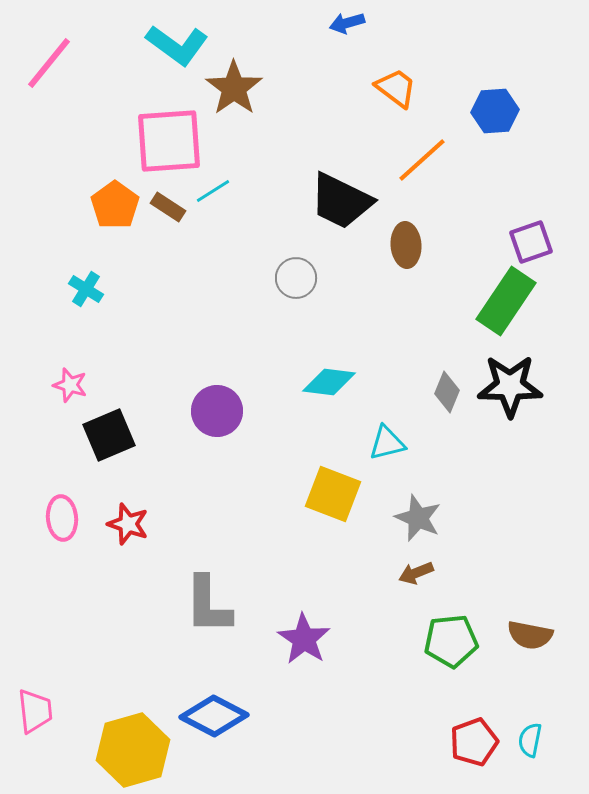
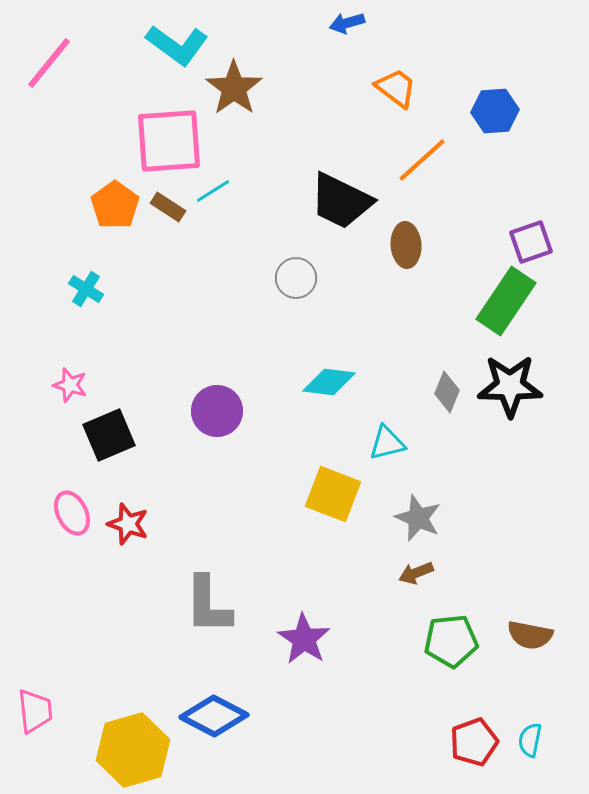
pink ellipse: moved 10 px right, 5 px up; rotated 21 degrees counterclockwise
